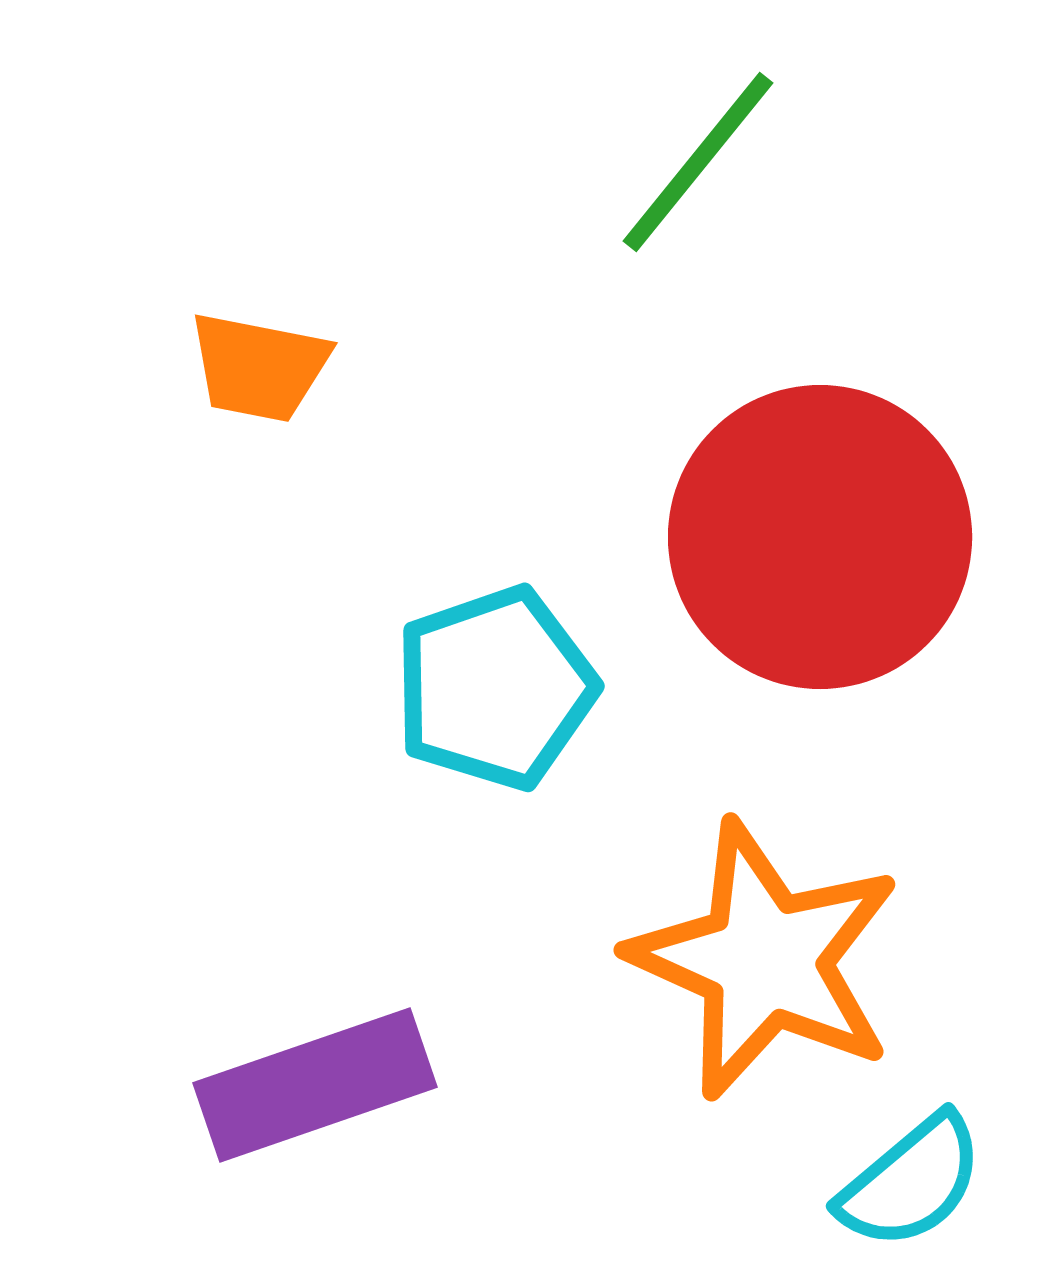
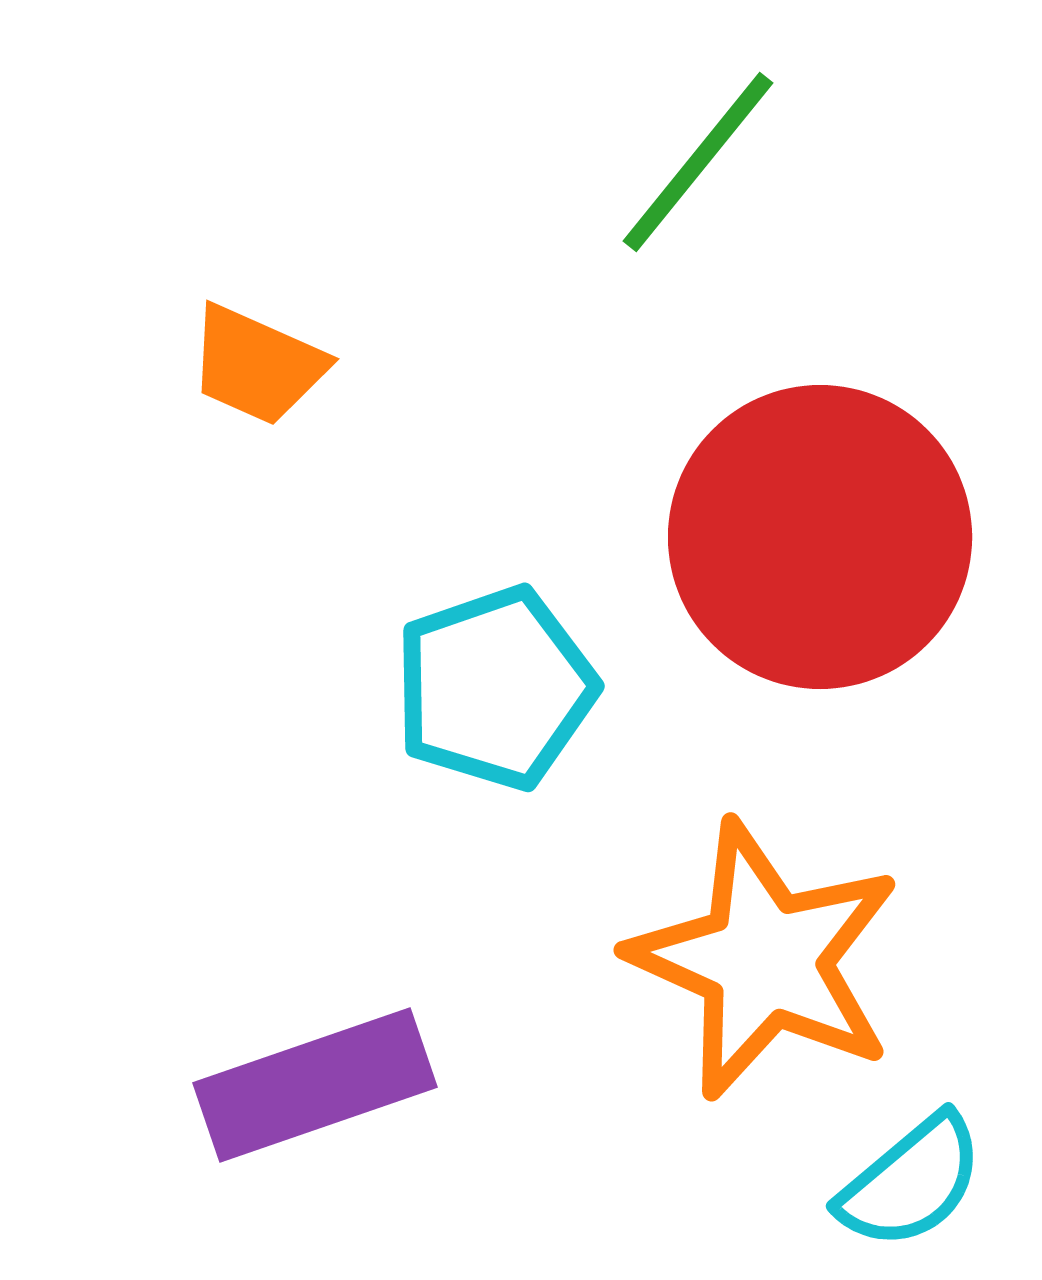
orange trapezoid: moved 2 px left, 2 px up; rotated 13 degrees clockwise
